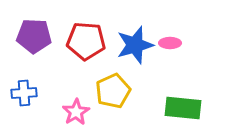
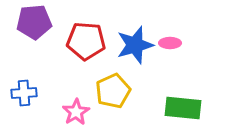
purple pentagon: moved 14 px up; rotated 8 degrees counterclockwise
